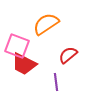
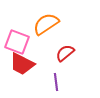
pink square: moved 4 px up
red semicircle: moved 3 px left, 2 px up
red trapezoid: moved 2 px left
